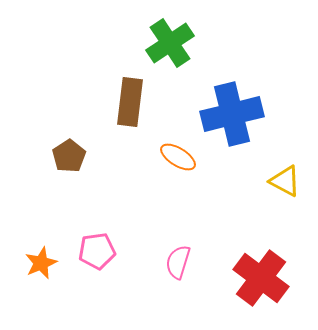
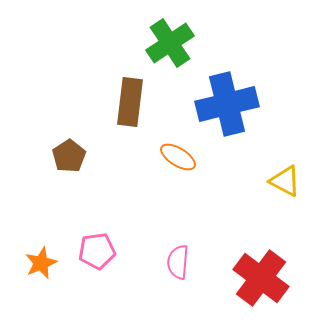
blue cross: moved 5 px left, 10 px up
pink semicircle: rotated 12 degrees counterclockwise
